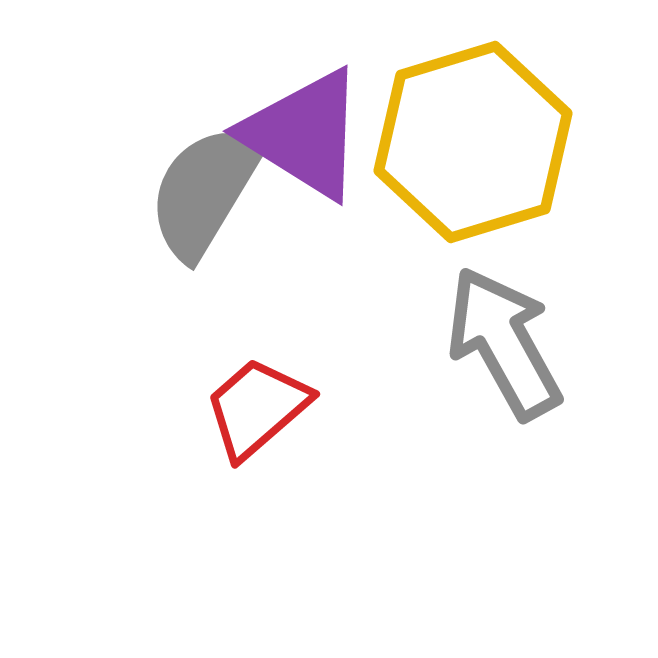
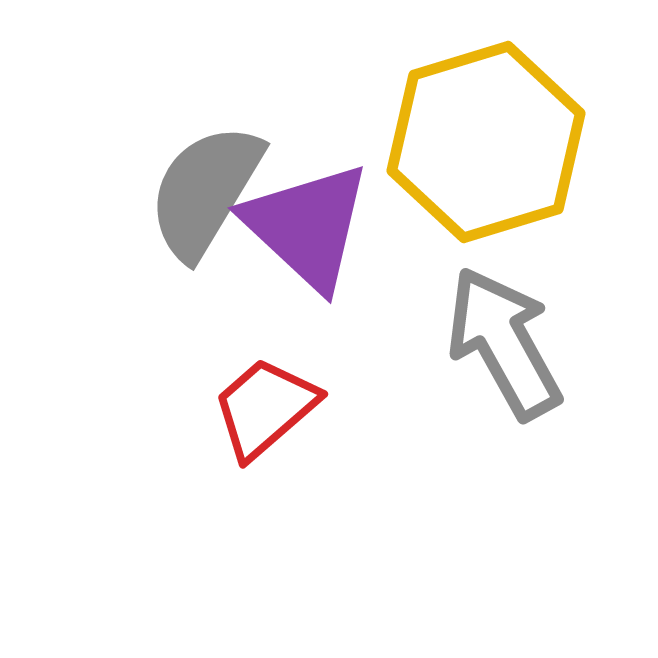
purple triangle: moved 3 px right, 92 px down; rotated 11 degrees clockwise
yellow hexagon: moved 13 px right
red trapezoid: moved 8 px right
